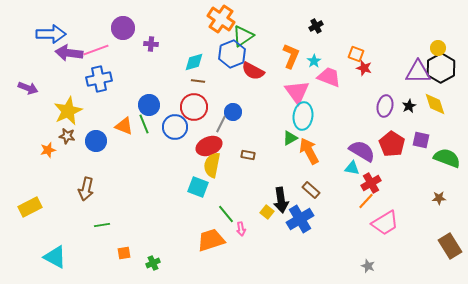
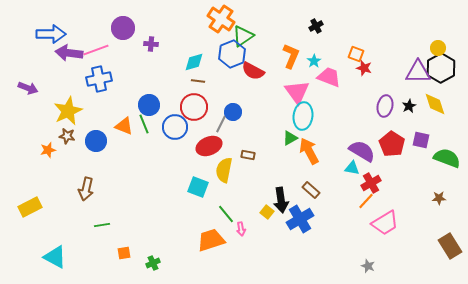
yellow semicircle at (212, 165): moved 12 px right, 5 px down
